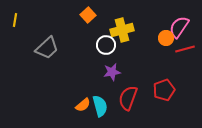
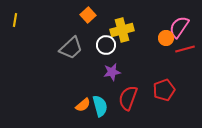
gray trapezoid: moved 24 px right
